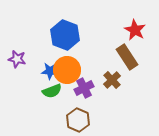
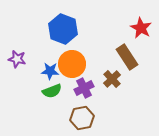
red star: moved 6 px right, 2 px up
blue hexagon: moved 2 px left, 6 px up
orange circle: moved 5 px right, 6 px up
brown cross: moved 1 px up
brown hexagon: moved 4 px right, 2 px up; rotated 25 degrees clockwise
